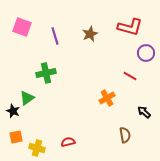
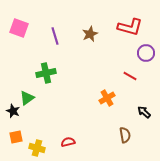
pink square: moved 3 px left, 1 px down
